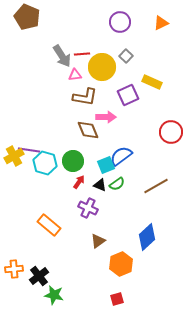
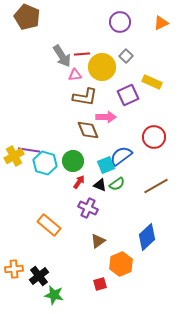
red circle: moved 17 px left, 5 px down
red square: moved 17 px left, 15 px up
